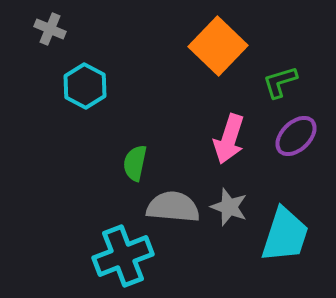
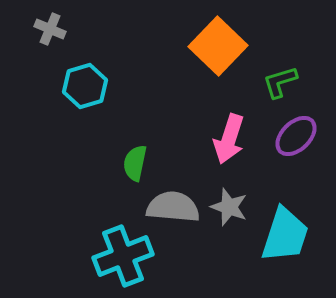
cyan hexagon: rotated 15 degrees clockwise
